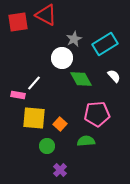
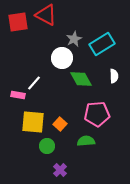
cyan rectangle: moved 3 px left
white semicircle: rotated 40 degrees clockwise
yellow square: moved 1 px left, 4 px down
